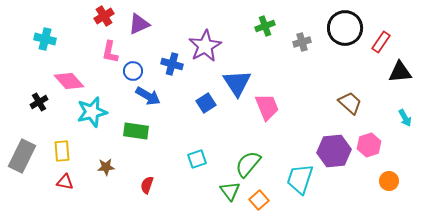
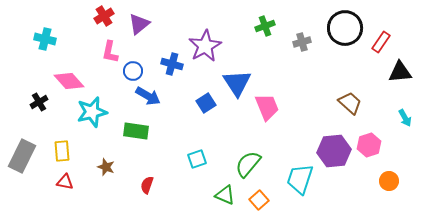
purple triangle: rotated 15 degrees counterclockwise
brown star: rotated 24 degrees clockwise
green triangle: moved 5 px left, 4 px down; rotated 30 degrees counterclockwise
